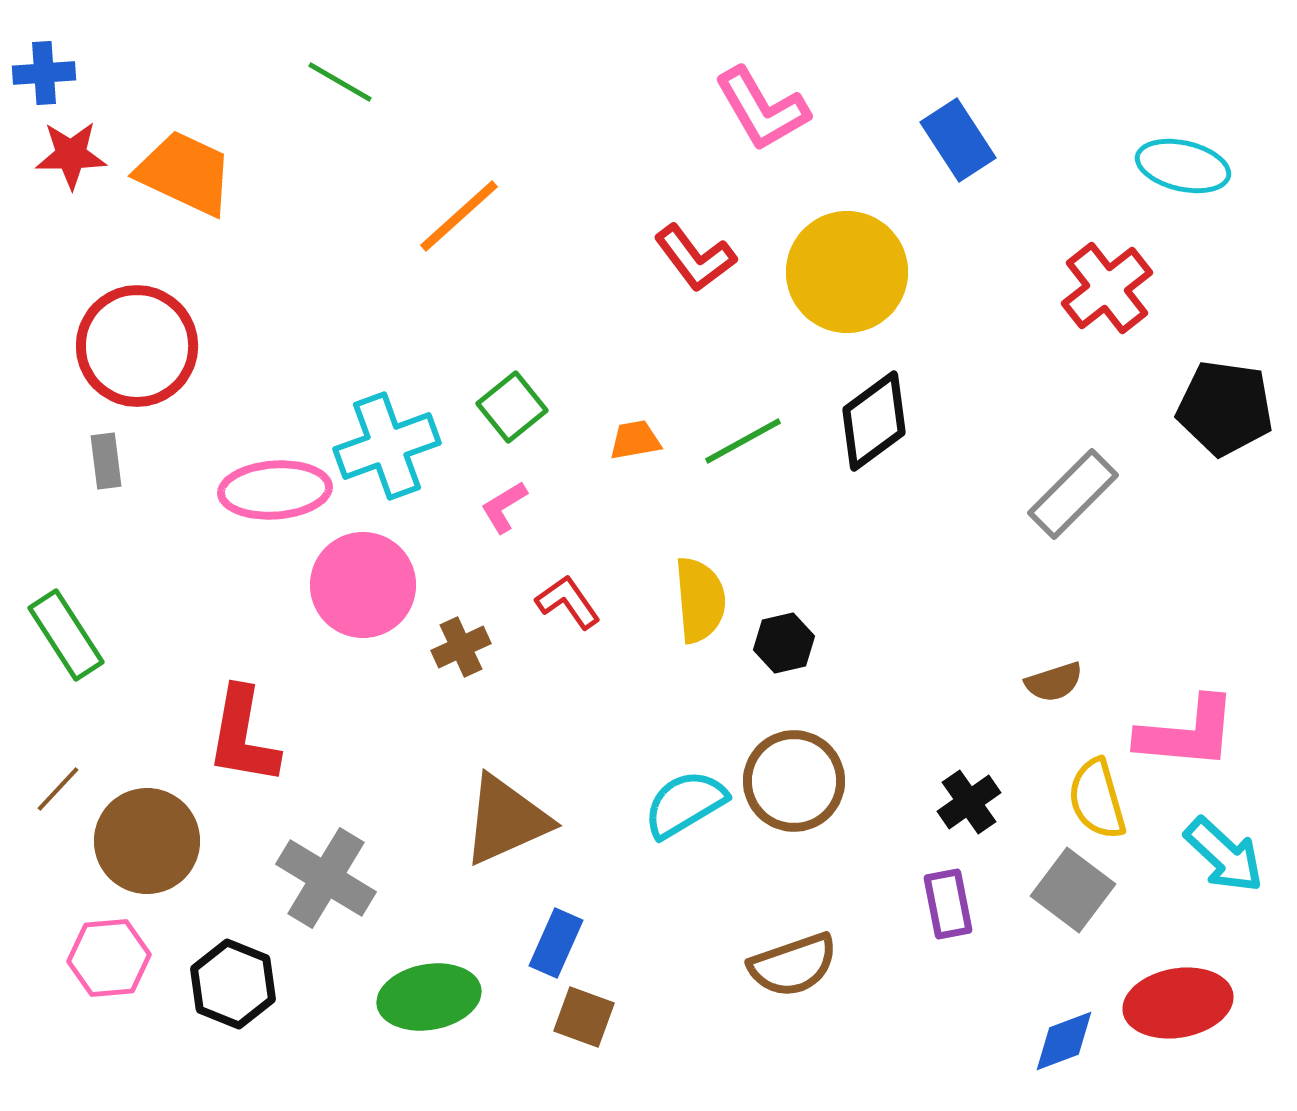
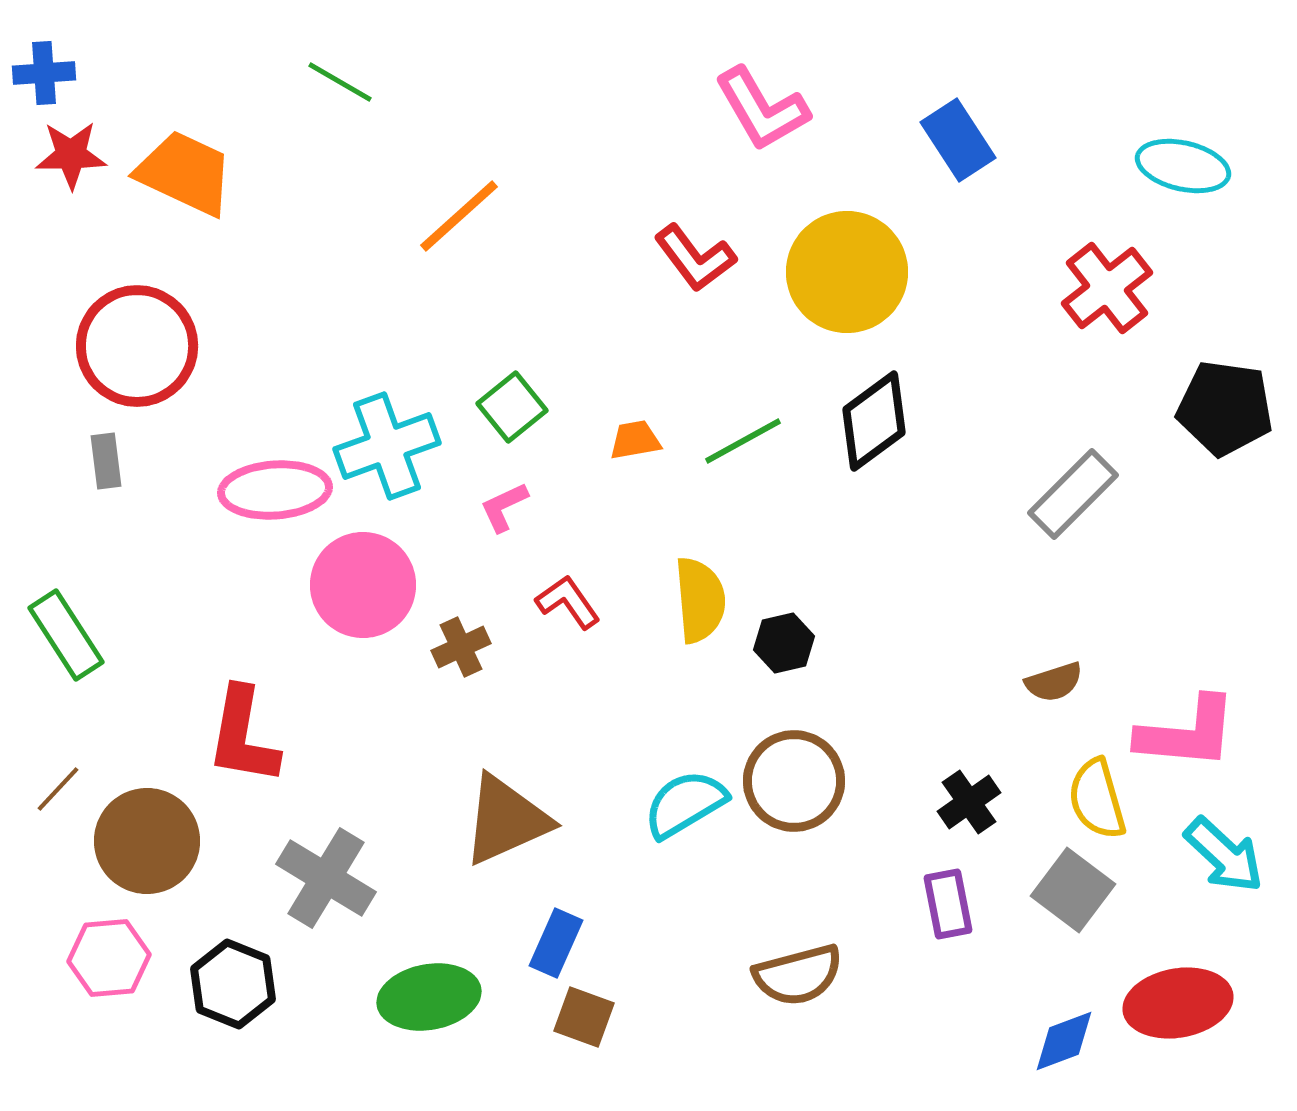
pink L-shape at (504, 507): rotated 6 degrees clockwise
brown semicircle at (793, 965): moved 5 px right, 10 px down; rotated 4 degrees clockwise
